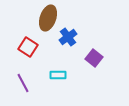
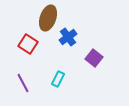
red square: moved 3 px up
cyan rectangle: moved 4 px down; rotated 63 degrees counterclockwise
